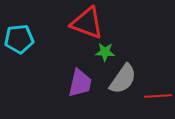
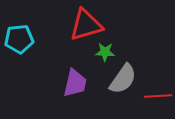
red triangle: moved 1 px left, 2 px down; rotated 36 degrees counterclockwise
purple trapezoid: moved 5 px left
